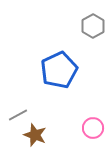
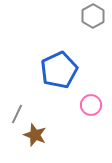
gray hexagon: moved 10 px up
gray line: moved 1 px left, 1 px up; rotated 36 degrees counterclockwise
pink circle: moved 2 px left, 23 px up
